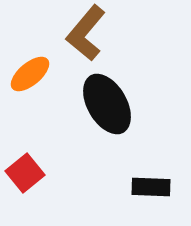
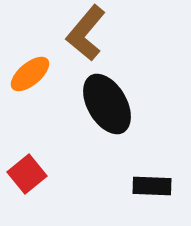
red square: moved 2 px right, 1 px down
black rectangle: moved 1 px right, 1 px up
